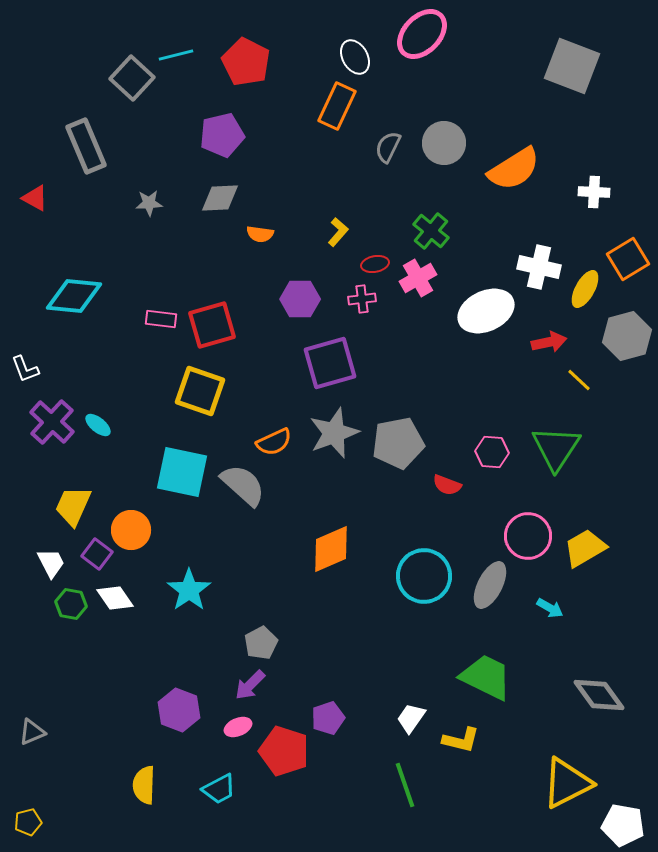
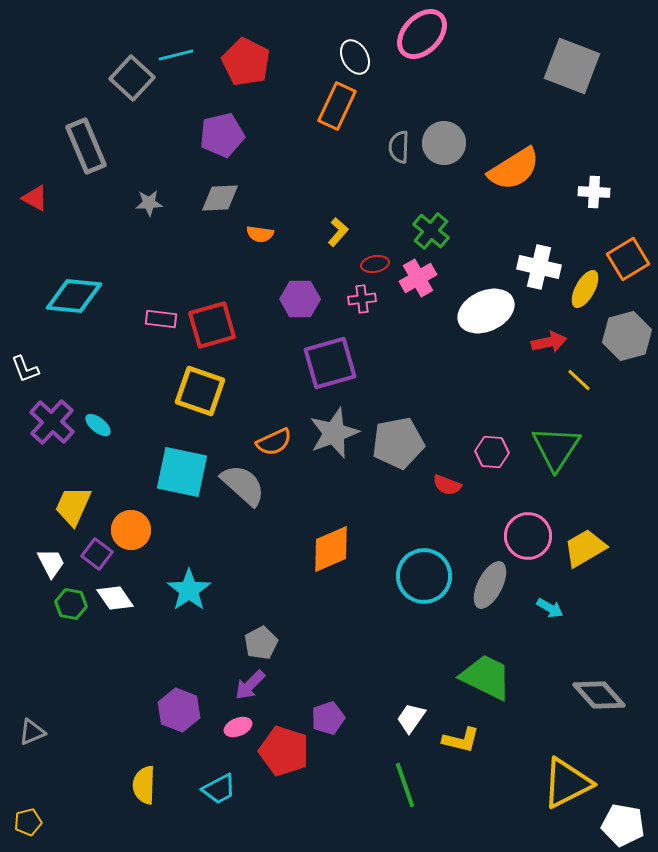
gray semicircle at (388, 147): moved 11 px right; rotated 24 degrees counterclockwise
gray diamond at (599, 695): rotated 6 degrees counterclockwise
